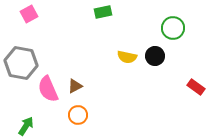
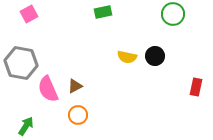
green circle: moved 14 px up
red rectangle: rotated 66 degrees clockwise
